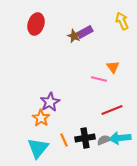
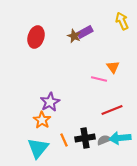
red ellipse: moved 13 px down
orange star: moved 1 px right, 2 px down
